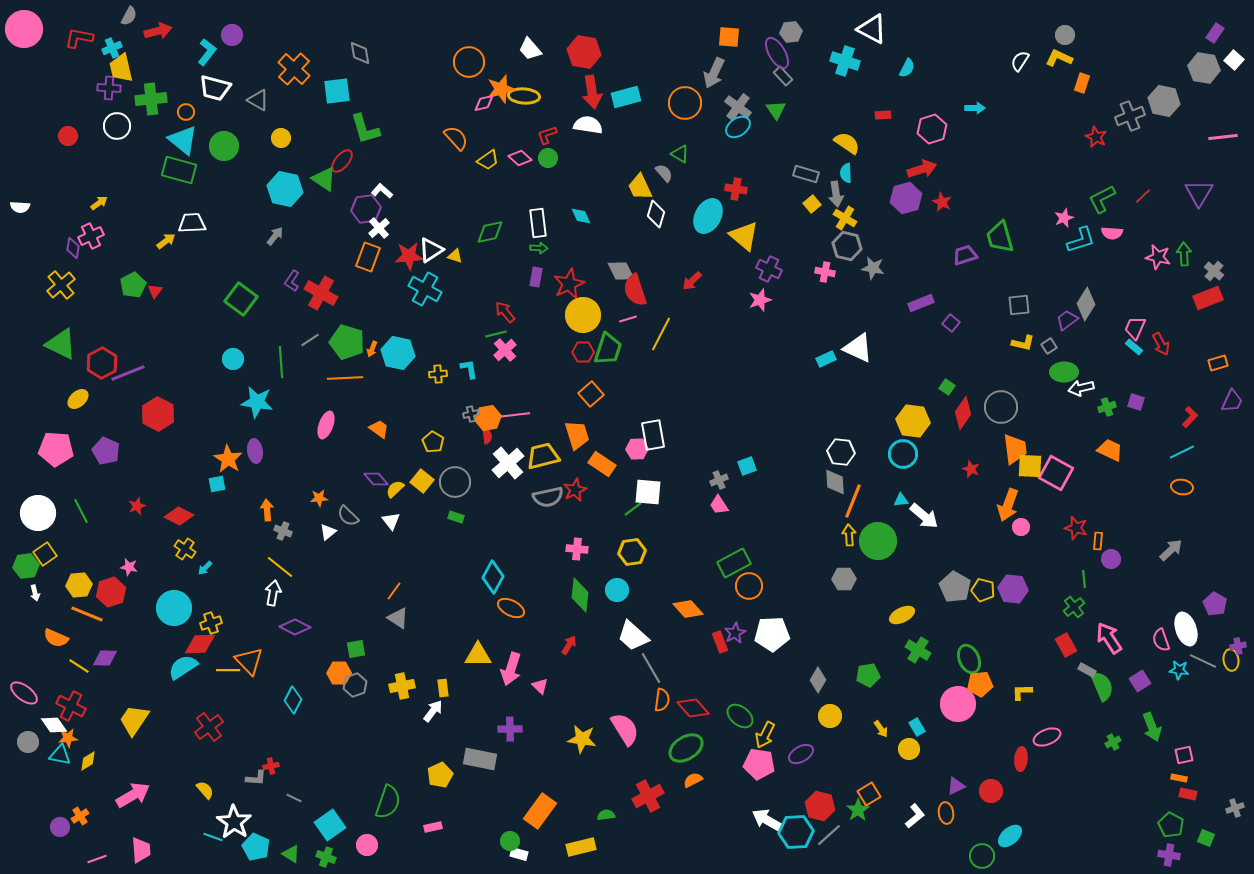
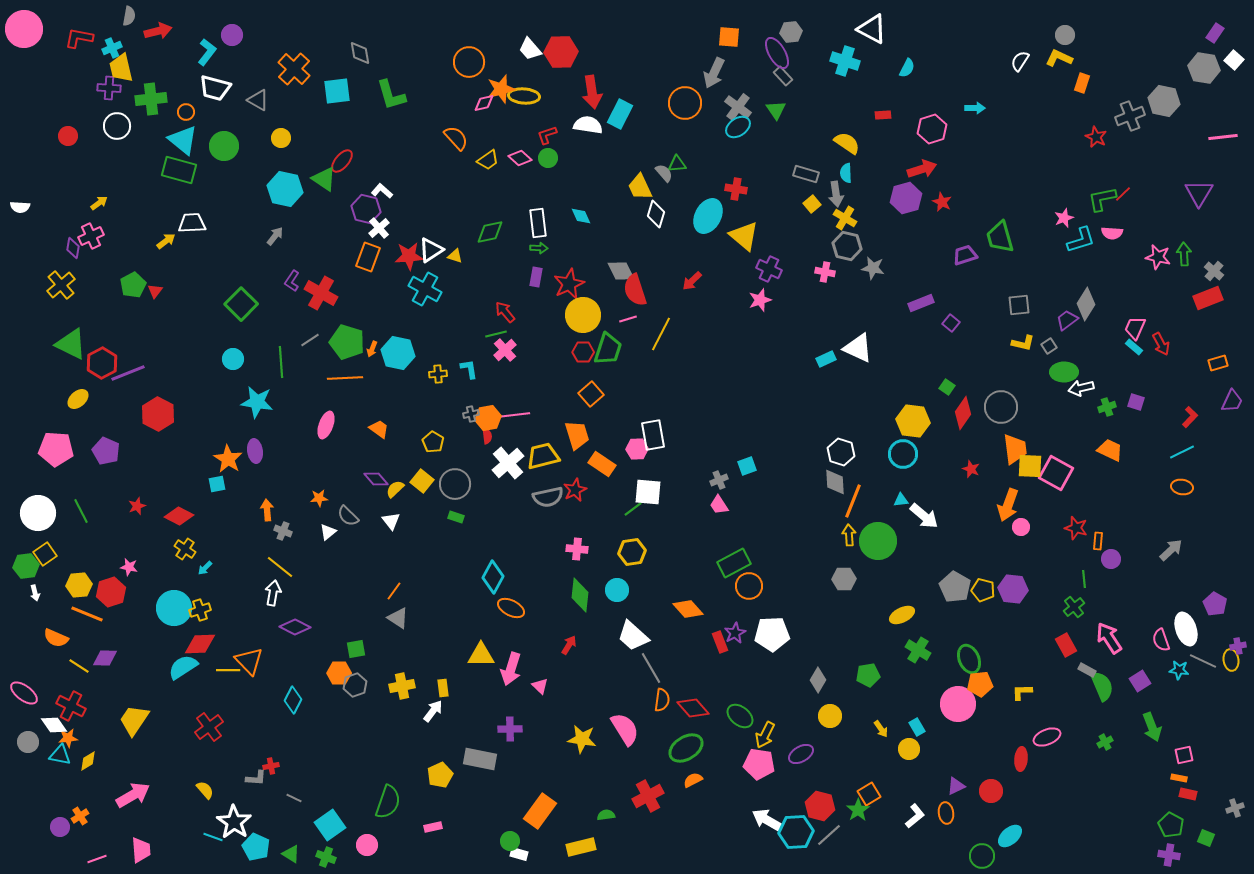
gray semicircle at (129, 16): rotated 18 degrees counterclockwise
red hexagon at (584, 52): moved 23 px left; rotated 12 degrees counterclockwise
cyan rectangle at (626, 97): moved 6 px left, 17 px down; rotated 48 degrees counterclockwise
green L-shape at (365, 129): moved 26 px right, 34 px up
green triangle at (680, 154): moved 3 px left, 10 px down; rotated 36 degrees counterclockwise
red line at (1143, 196): moved 20 px left, 2 px up
green L-shape at (1102, 199): rotated 16 degrees clockwise
purple hexagon at (366, 209): rotated 20 degrees clockwise
green square at (241, 299): moved 5 px down; rotated 8 degrees clockwise
green triangle at (61, 344): moved 10 px right
white hexagon at (841, 452): rotated 12 degrees clockwise
gray circle at (455, 482): moved 2 px down
yellow cross at (211, 623): moved 11 px left, 13 px up
yellow triangle at (478, 655): moved 3 px right
green cross at (1113, 742): moved 8 px left
